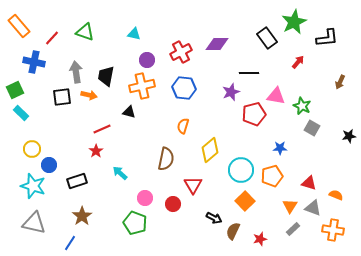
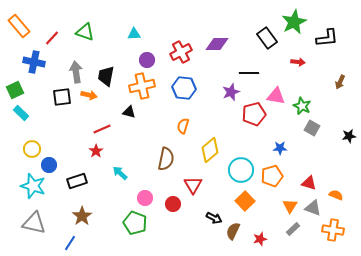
cyan triangle at (134, 34): rotated 16 degrees counterclockwise
red arrow at (298, 62): rotated 56 degrees clockwise
